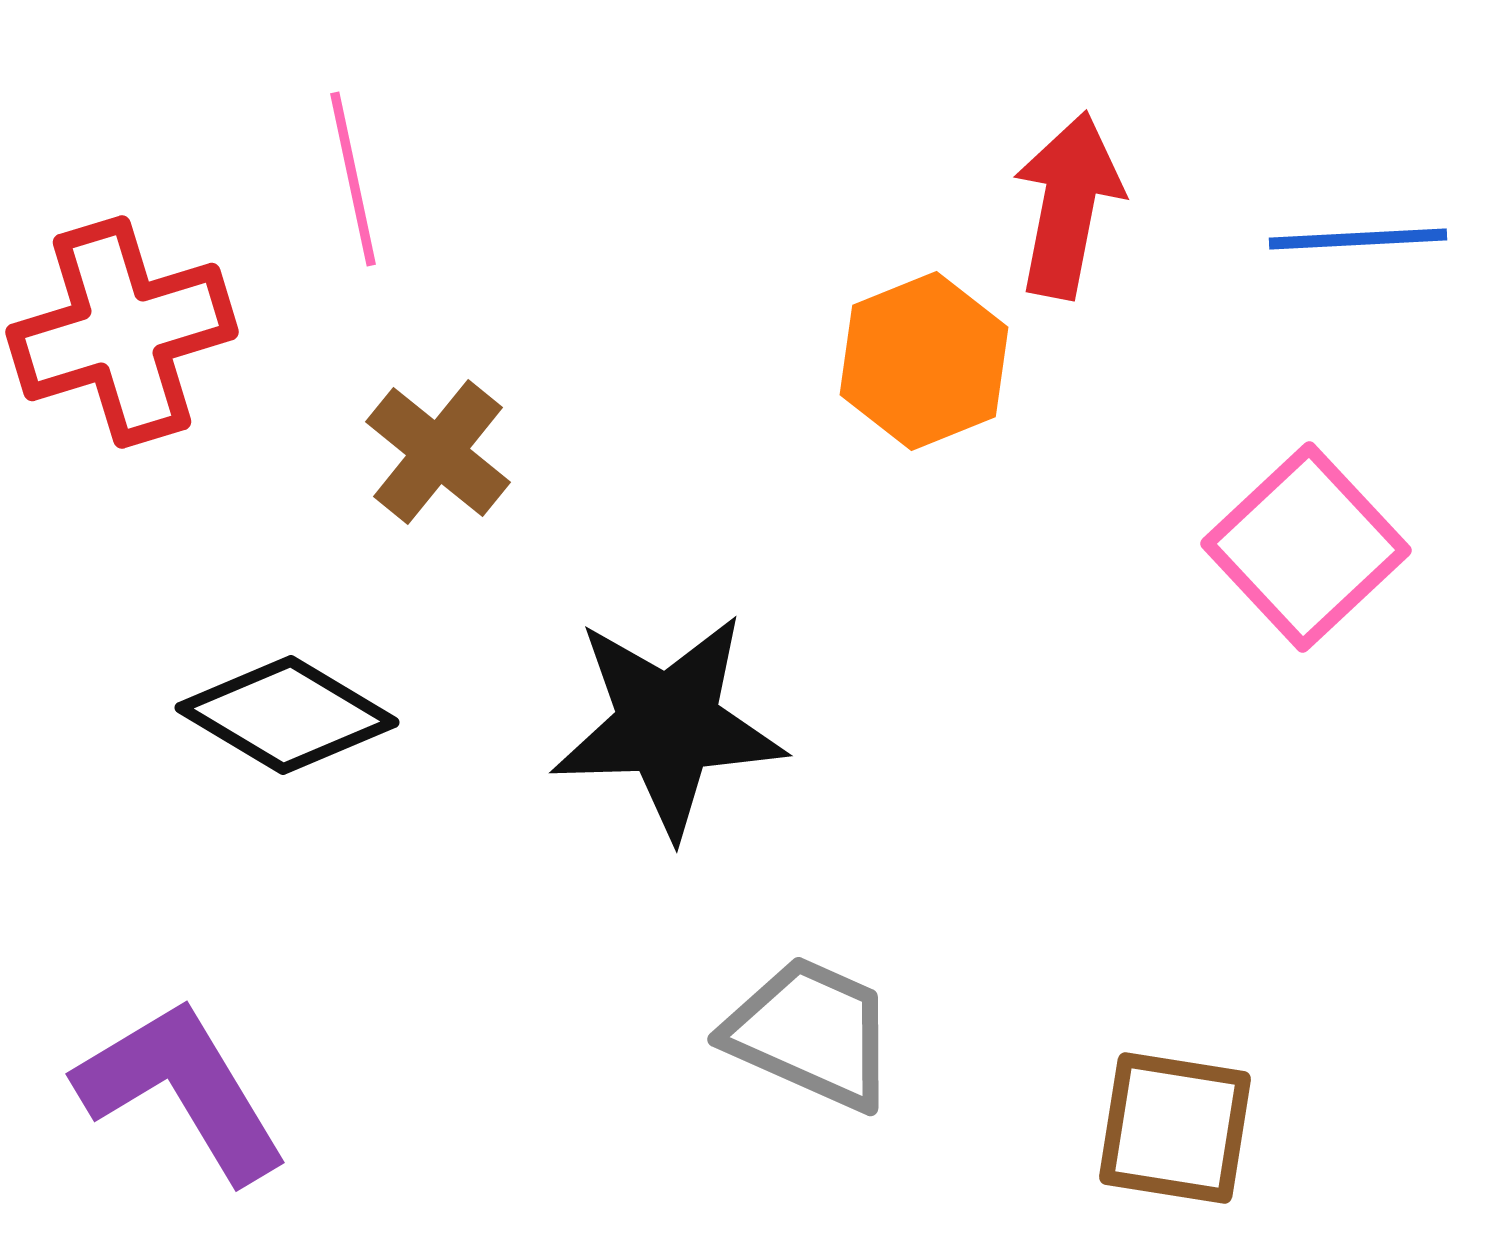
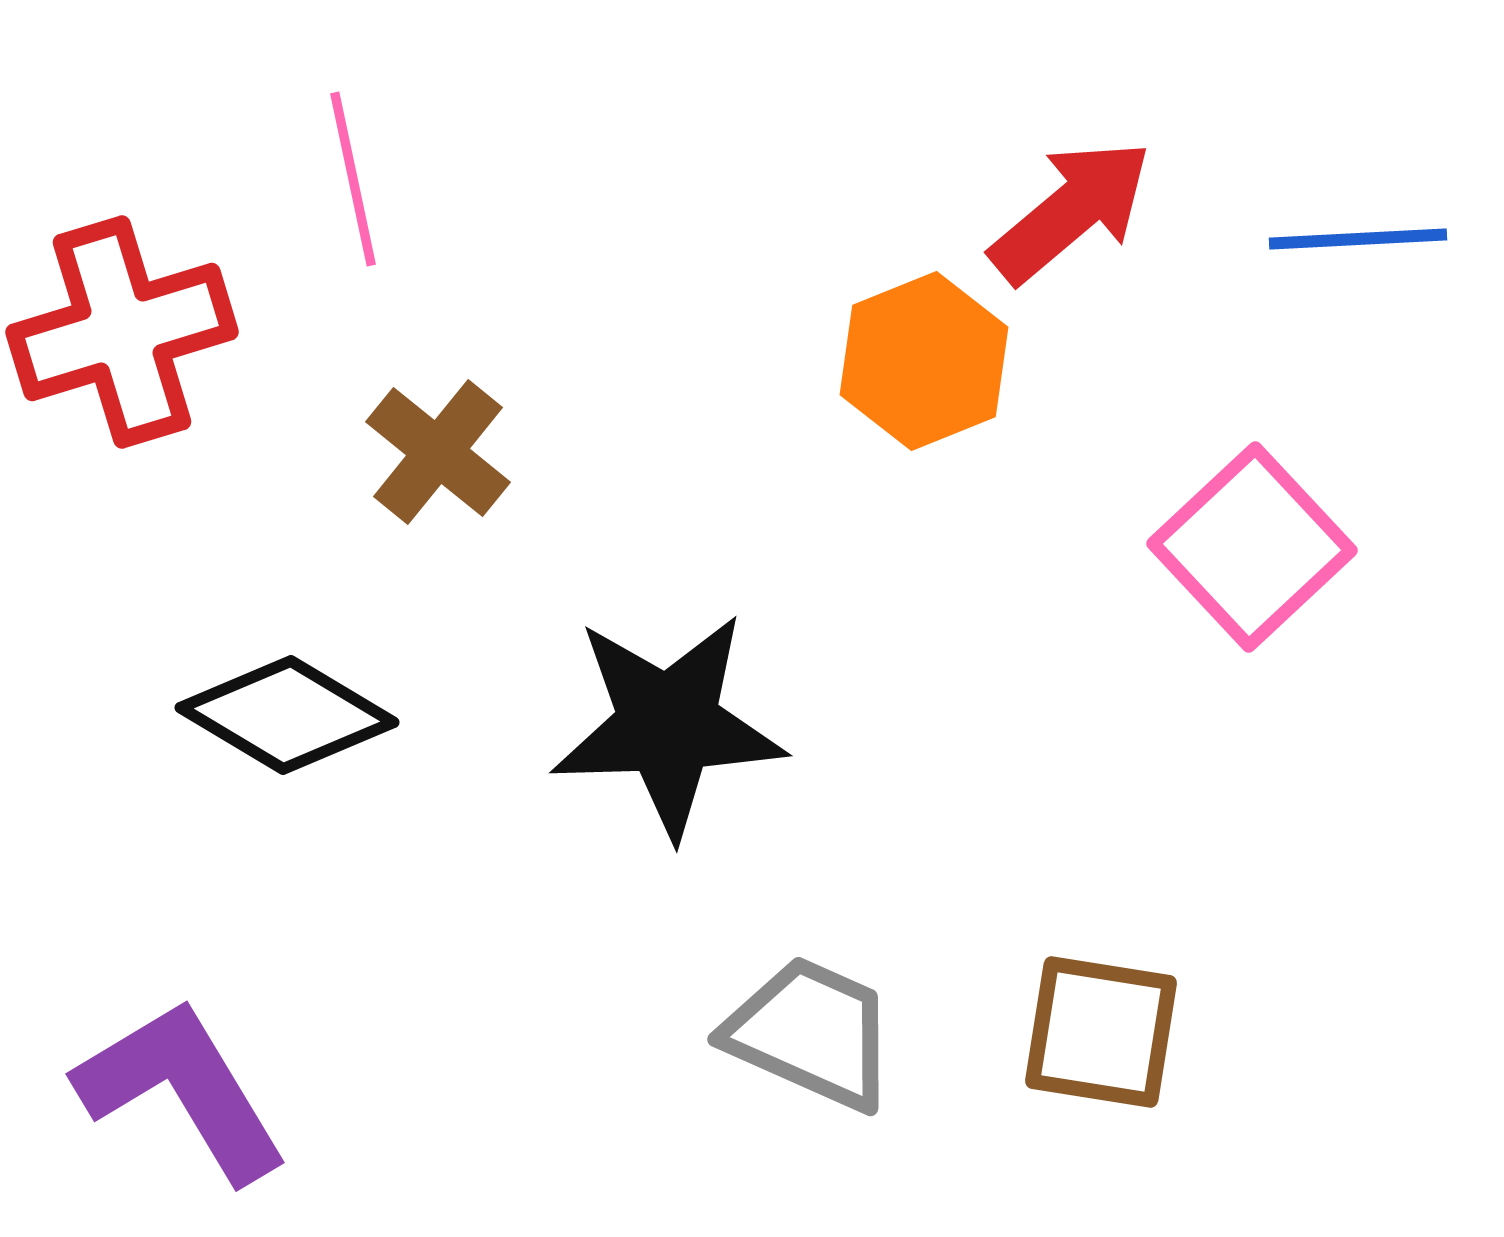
red arrow: moved 3 px right, 6 px down; rotated 39 degrees clockwise
pink square: moved 54 px left
brown square: moved 74 px left, 96 px up
